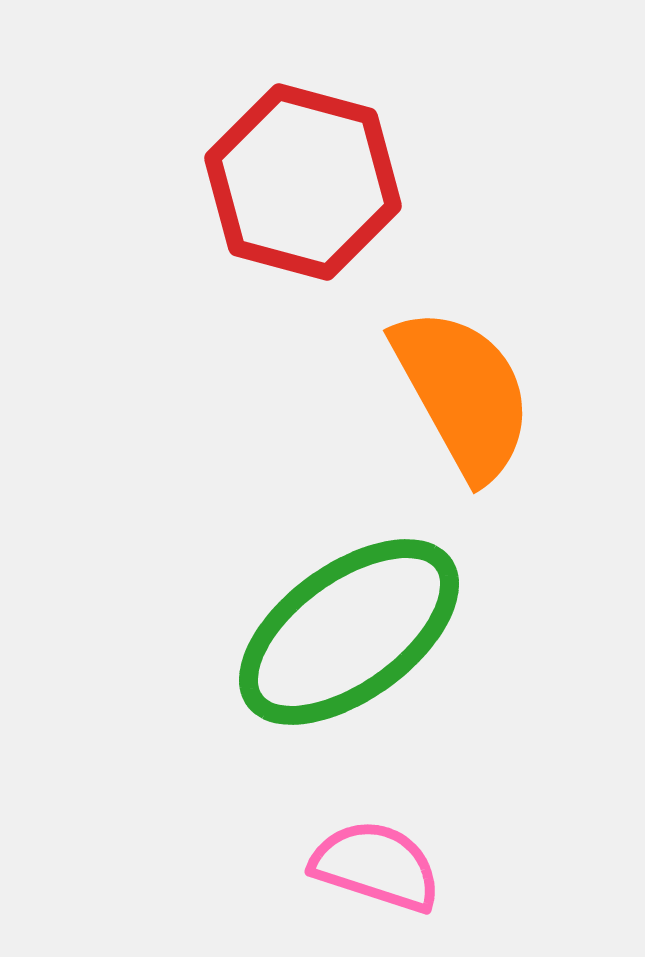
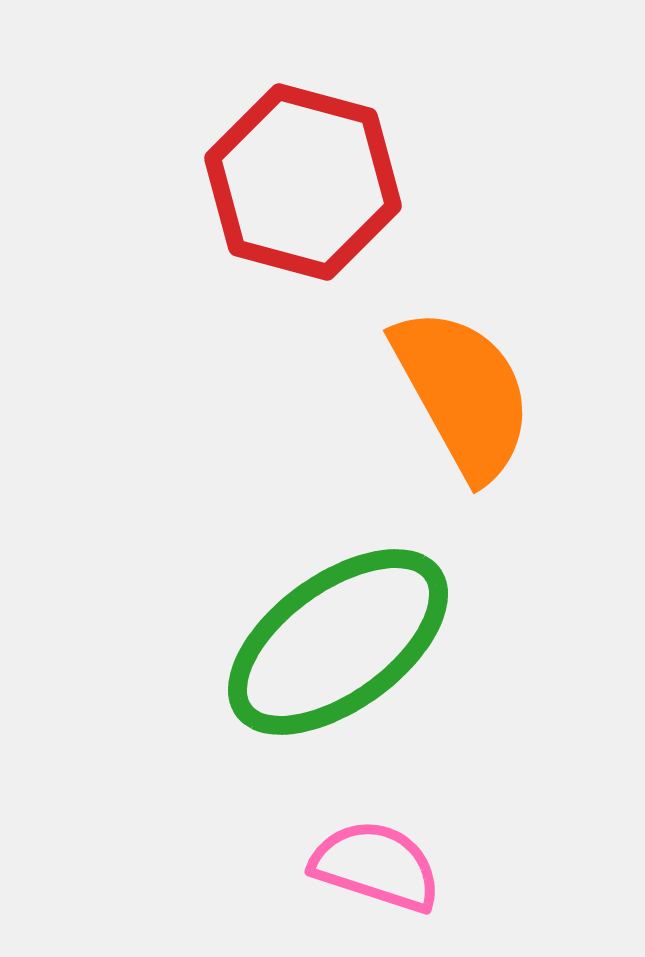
green ellipse: moved 11 px left, 10 px down
